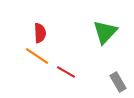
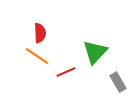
green triangle: moved 10 px left, 20 px down
red line: rotated 54 degrees counterclockwise
